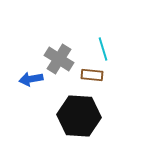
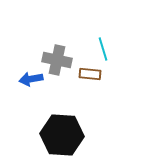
gray cross: moved 2 px left, 1 px down; rotated 20 degrees counterclockwise
brown rectangle: moved 2 px left, 1 px up
black hexagon: moved 17 px left, 19 px down
